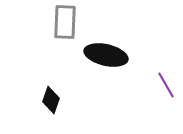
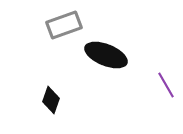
gray rectangle: moved 1 px left, 3 px down; rotated 68 degrees clockwise
black ellipse: rotated 9 degrees clockwise
